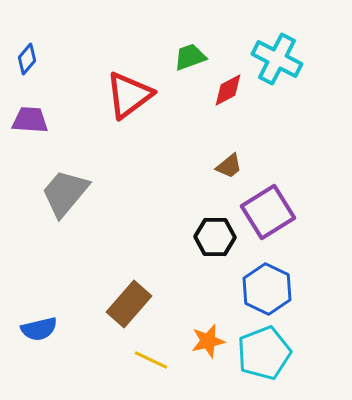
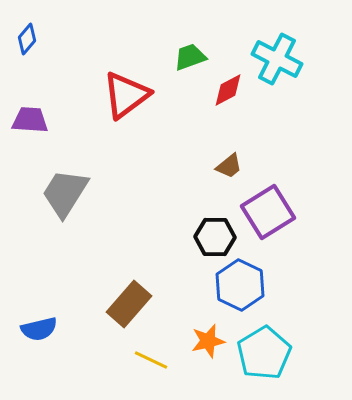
blue diamond: moved 20 px up
red triangle: moved 3 px left
gray trapezoid: rotated 8 degrees counterclockwise
blue hexagon: moved 27 px left, 4 px up
cyan pentagon: rotated 10 degrees counterclockwise
